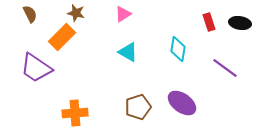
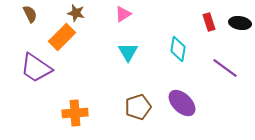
cyan triangle: rotated 30 degrees clockwise
purple ellipse: rotated 8 degrees clockwise
